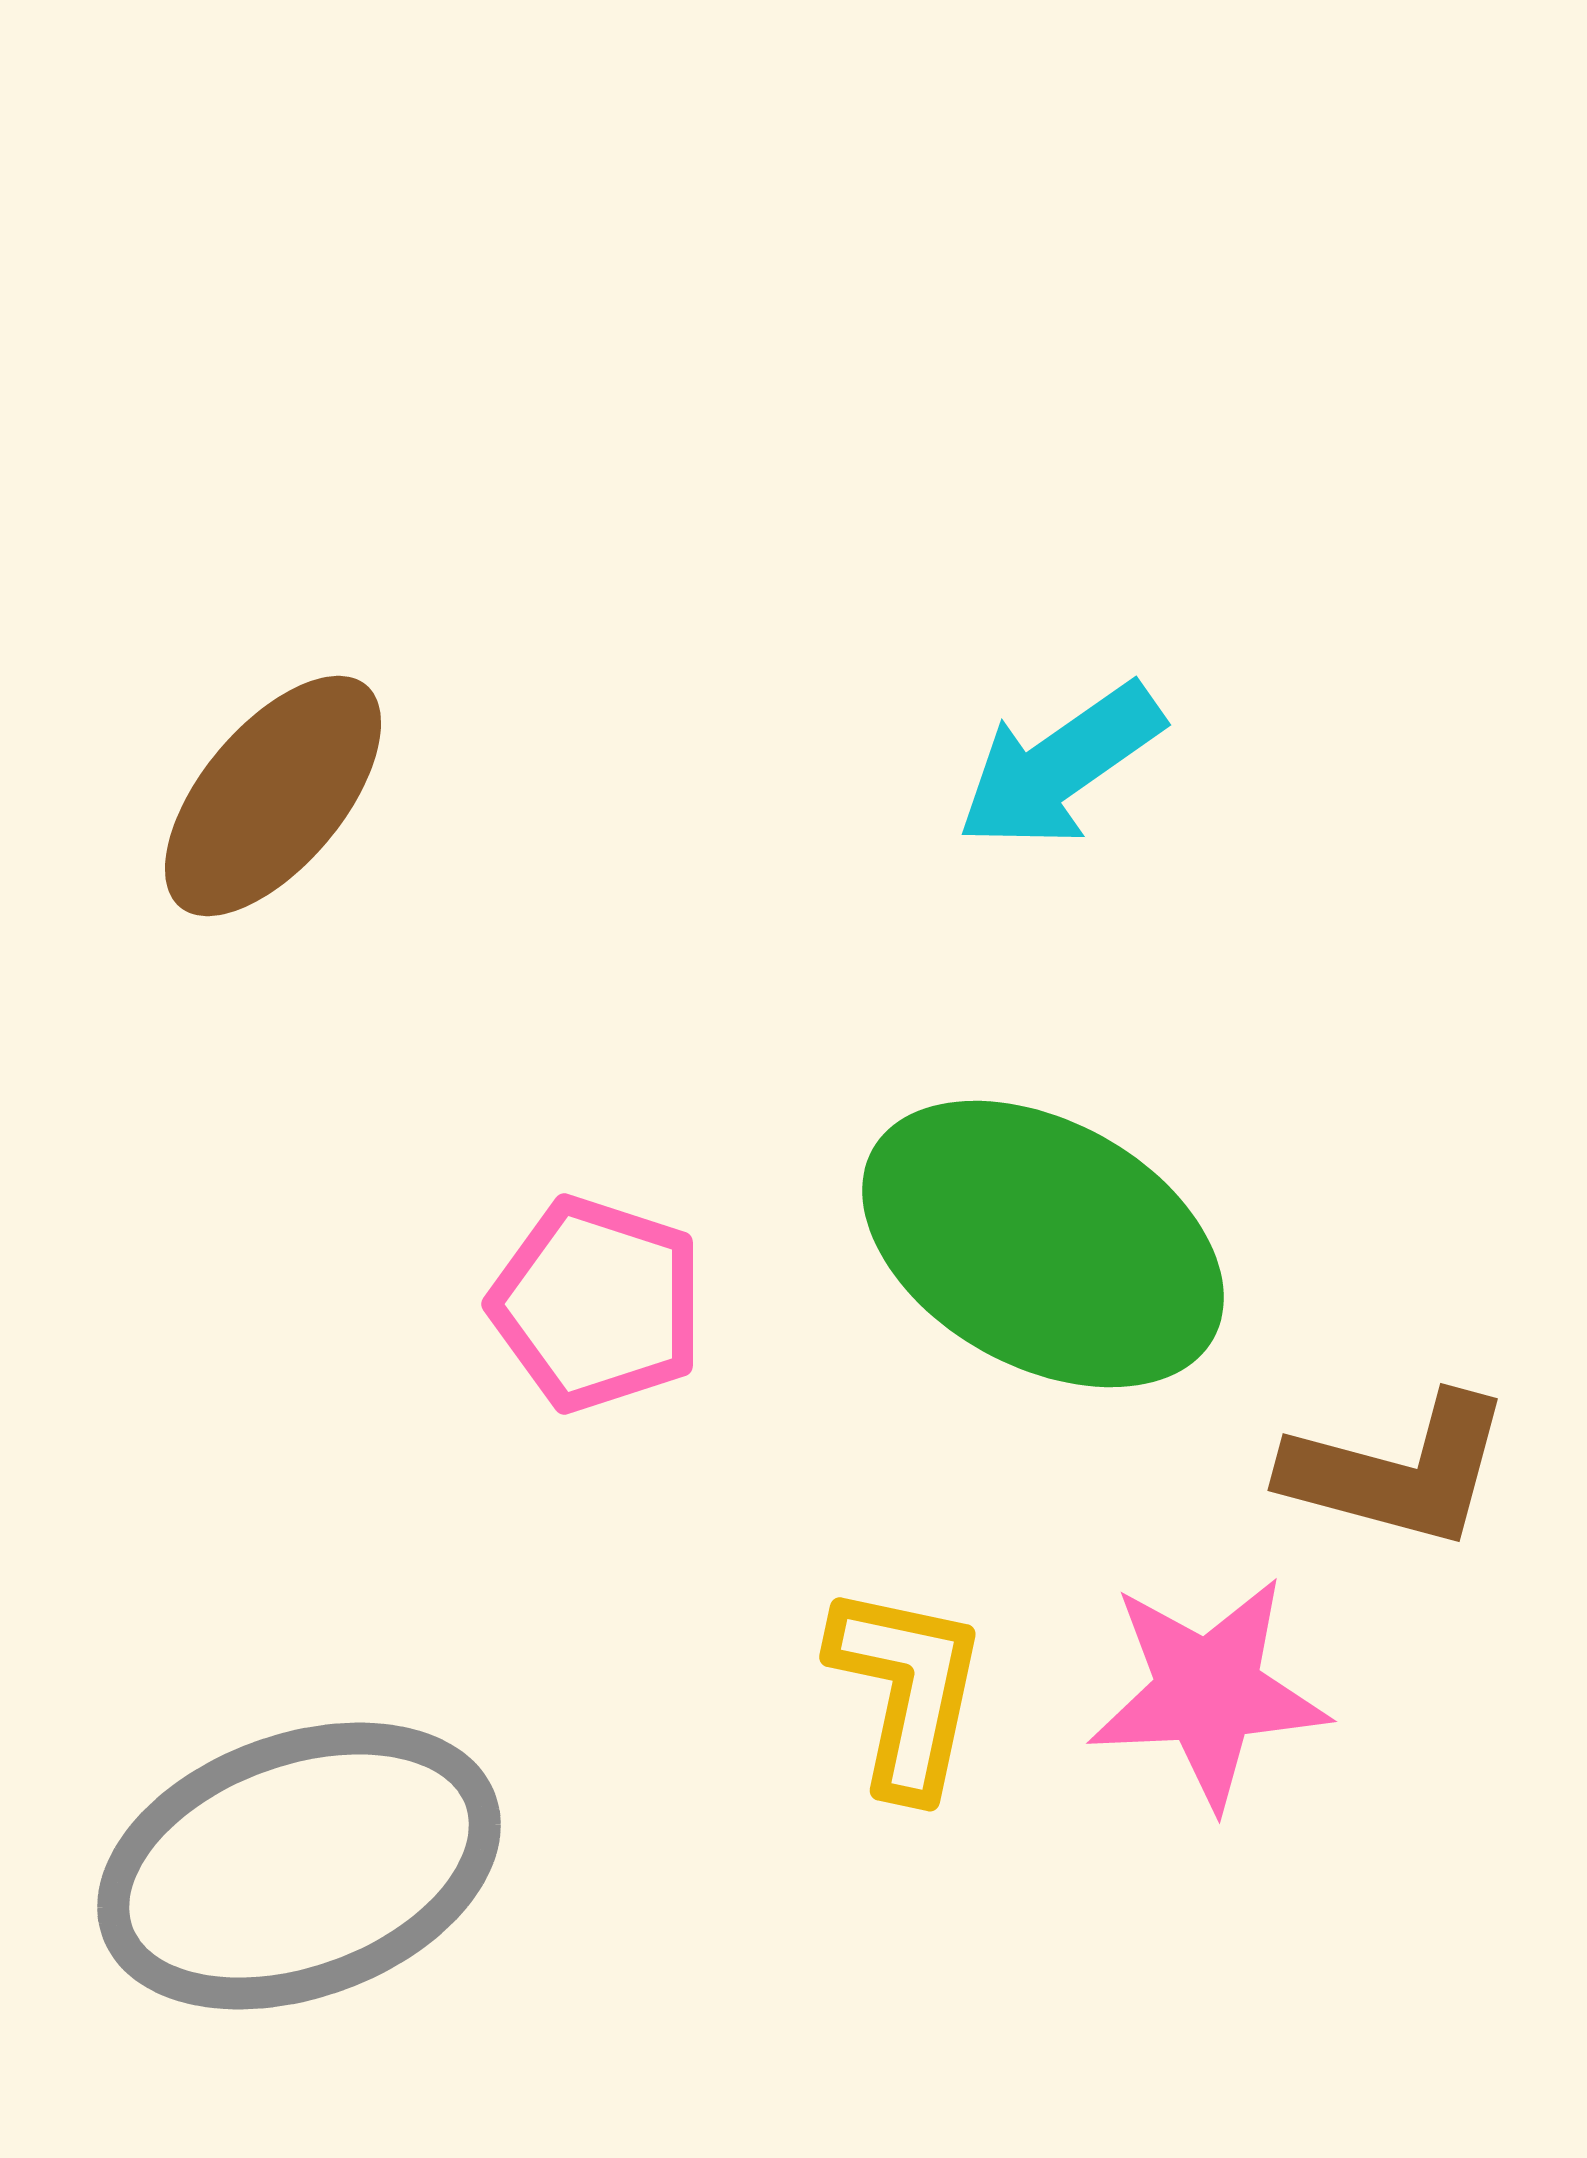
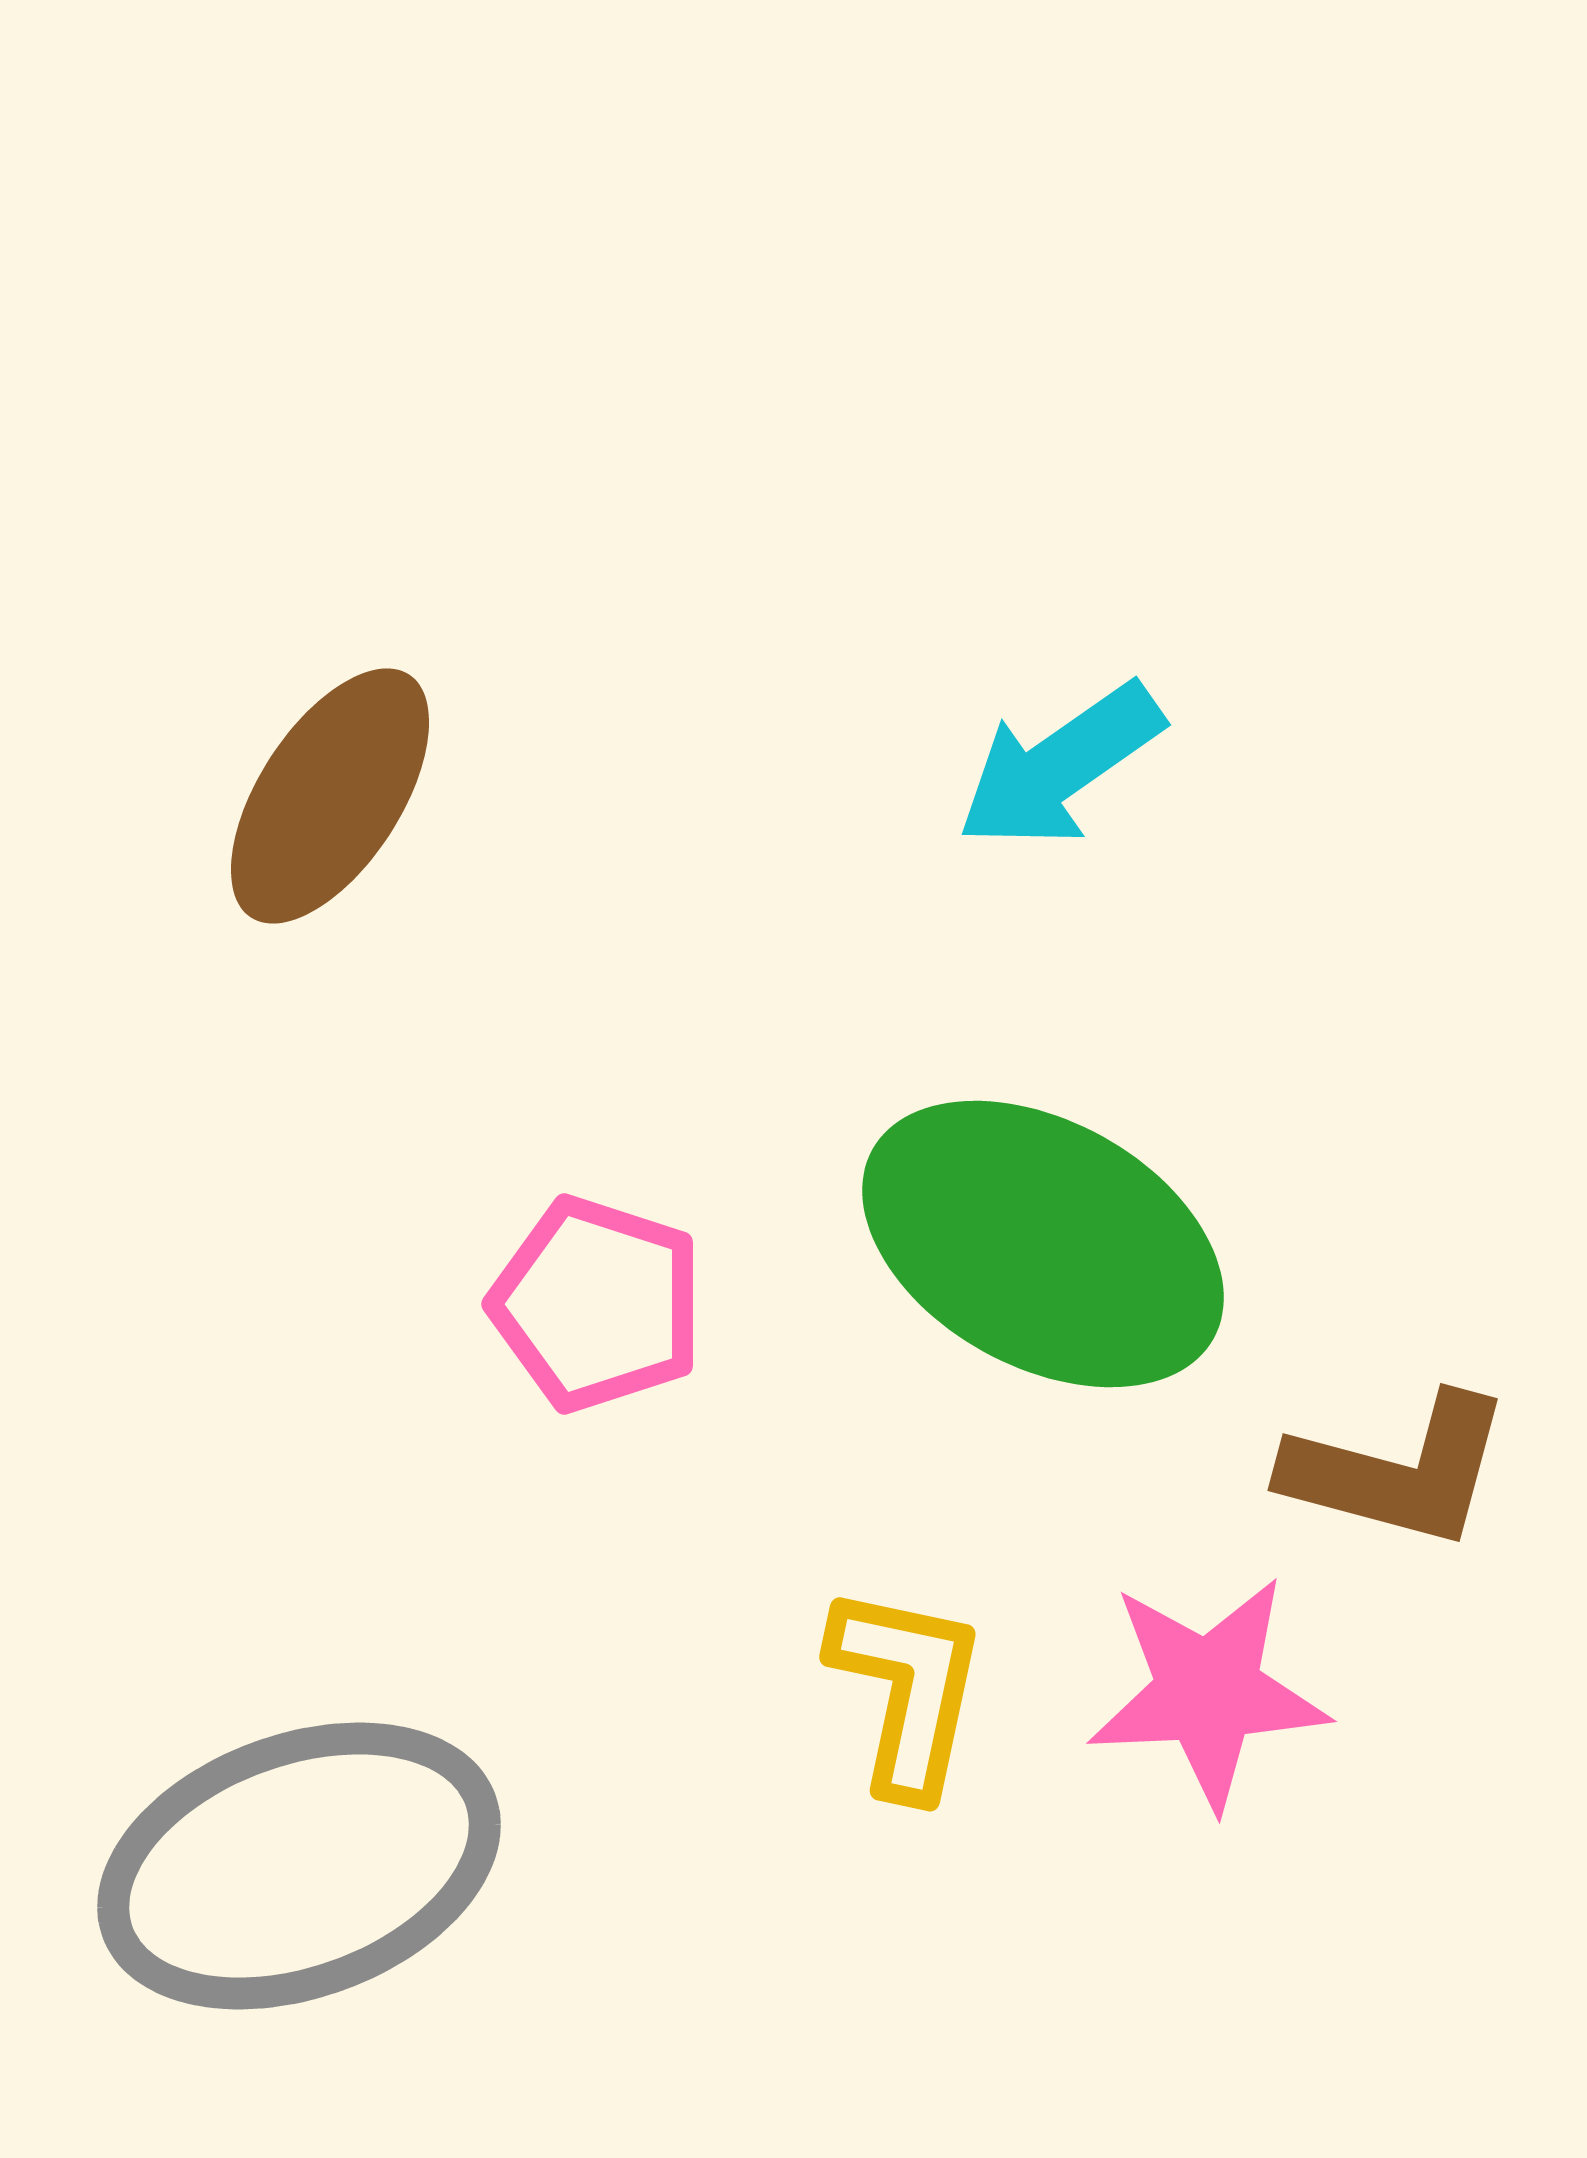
brown ellipse: moved 57 px right; rotated 7 degrees counterclockwise
